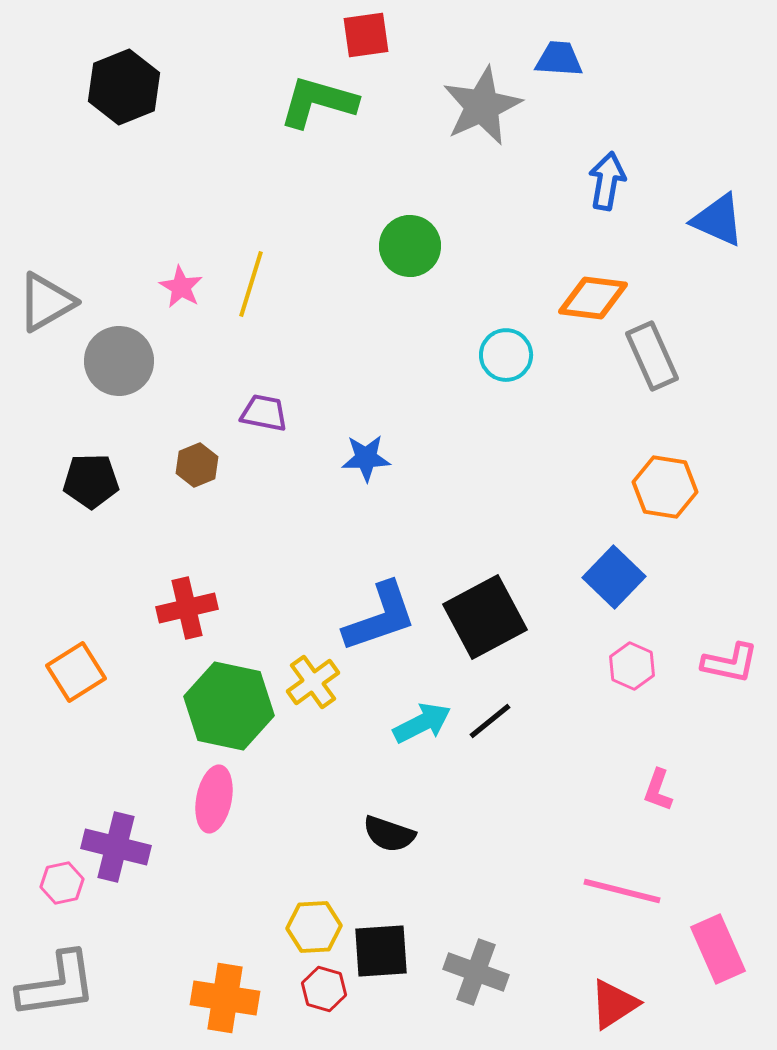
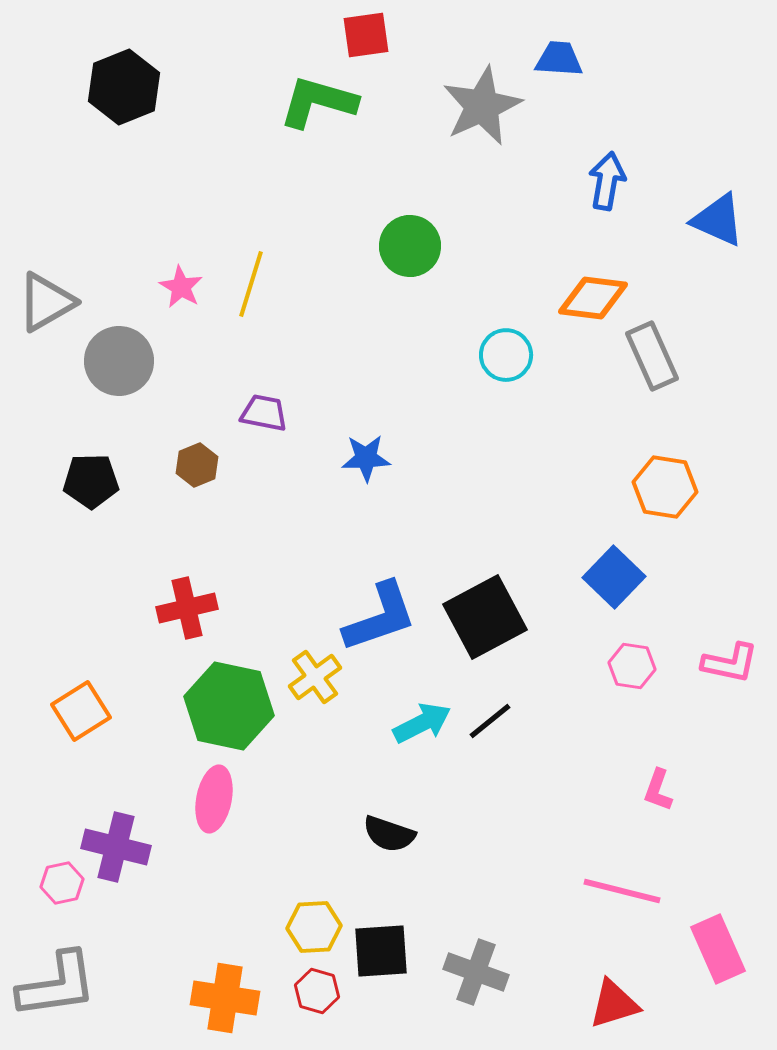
pink hexagon at (632, 666): rotated 15 degrees counterclockwise
orange square at (76, 672): moved 5 px right, 39 px down
yellow cross at (313, 682): moved 2 px right, 5 px up
red hexagon at (324, 989): moved 7 px left, 2 px down
red triangle at (614, 1004): rotated 16 degrees clockwise
